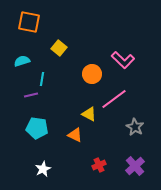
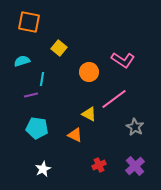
pink L-shape: rotated 10 degrees counterclockwise
orange circle: moved 3 px left, 2 px up
